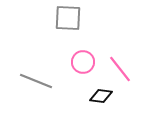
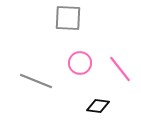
pink circle: moved 3 px left, 1 px down
black diamond: moved 3 px left, 10 px down
